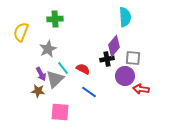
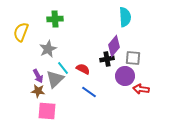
purple arrow: moved 3 px left, 2 px down
pink square: moved 13 px left, 1 px up
